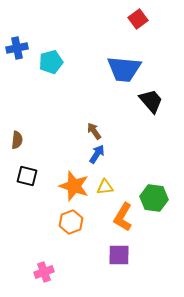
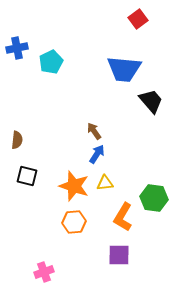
cyan pentagon: rotated 10 degrees counterclockwise
yellow triangle: moved 4 px up
orange hexagon: moved 3 px right; rotated 15 degrees clockwise
